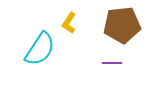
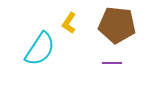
brown pentagon: moved 5 px left; rotated 12 degrees clockwise
